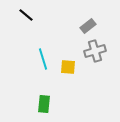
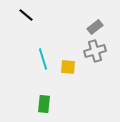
gray rectangle: moved 7 px right, 1 px down
